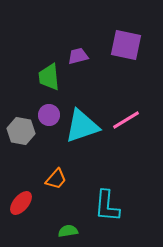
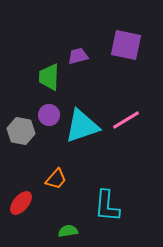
green trapezoid: rotated 8 degrees clockwise
